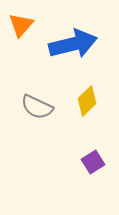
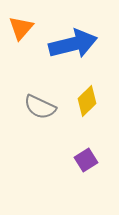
orange triangle: moved 3 px down
gray semicircle: moved 3 px right
purple square: moved 7 px left, 2 px up
